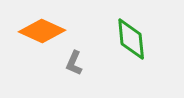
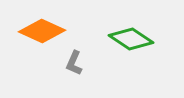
green diamond: rotated 51 degrees counterclockwise
